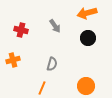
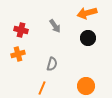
orange cross: moved 5 px right, 6 px up
